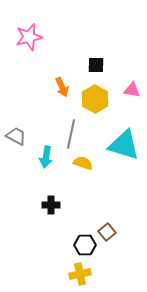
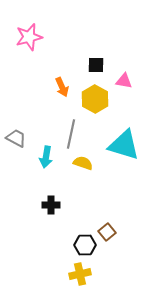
pink triangle: moved 8 px left, 9 px up
gray trapezoid: moved 2 px down
